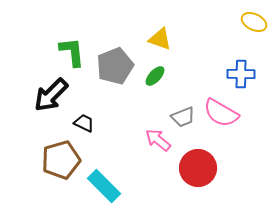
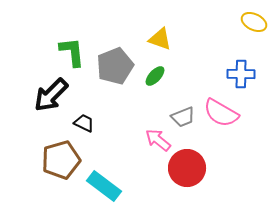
red circle: moved 11 px left
cyan rectangle: rotated 8 degrees counterclockwise
